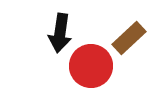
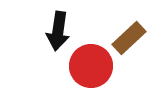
black arrow: moved 2 px left, 2 px up
